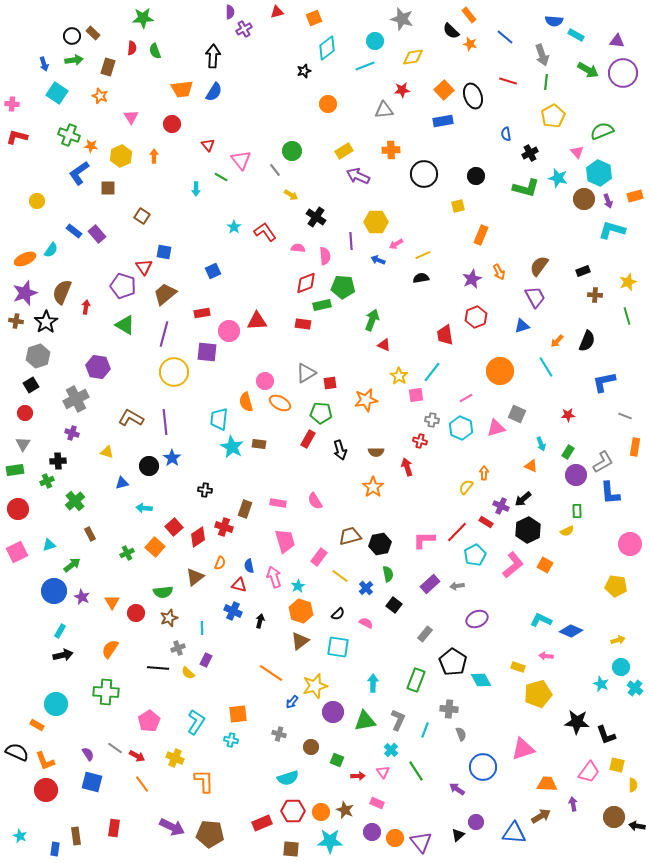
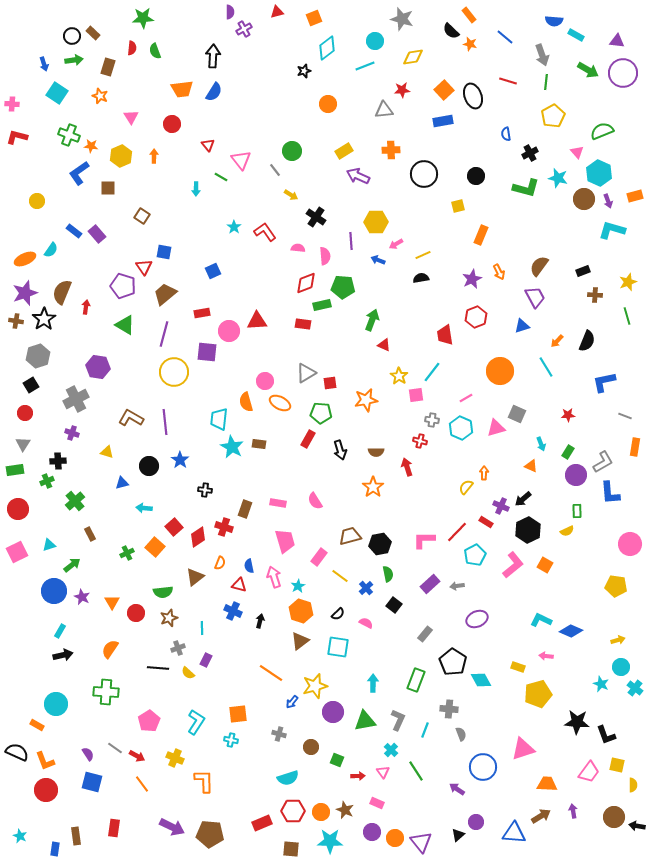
black star at (46, 322): moved 2 px left, 3 px up
blue star at (172, 458): moved 8 px right, 2 px down
purple arrow at (573, 804): moved 7 px down
